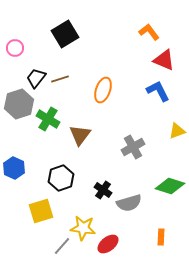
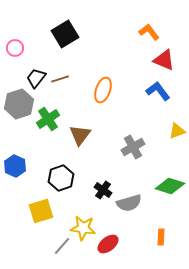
blue L-shape: rotated 10 degrees counterclockwise
green cross: rotated 25 degrees clockwise
blue hexagon: moved 1 px right, 2 px up
